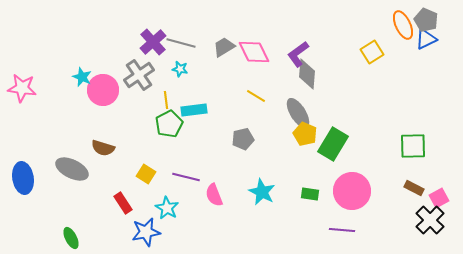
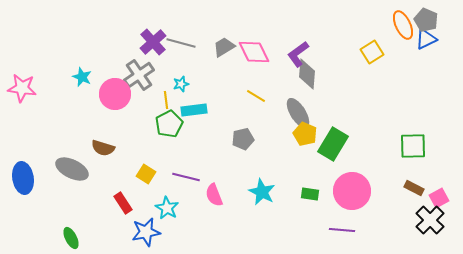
cyan star at (180, 69): moved 1 px right, 15 px down; rotated 28 degrees counterclockwise
pink circle at (103, 90): moved 12 px right, 4 px down
